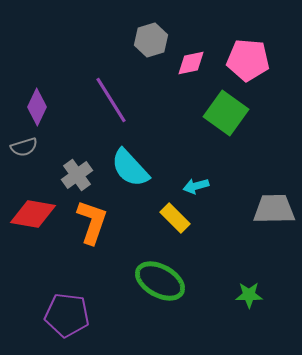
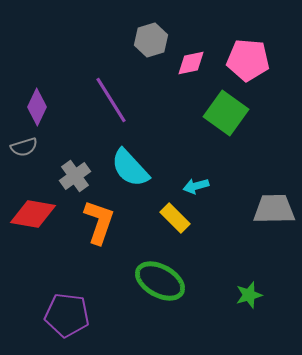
gray cross: moved 2 px left, 1 px down
orange L-shape: moved 7 px right
green star: rotated 16 degrees counterclockwise
